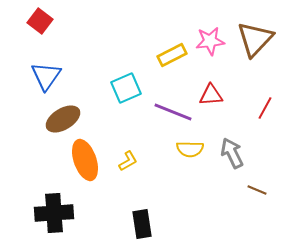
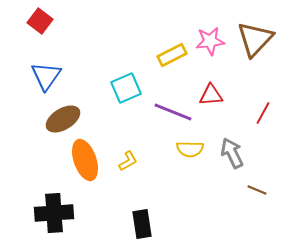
red line: moved 2 px left, 5 px down
